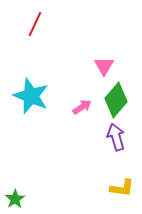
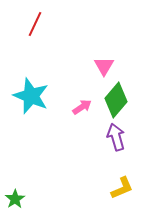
yellow L-shape: rotated 30 degrees counterclockwise
